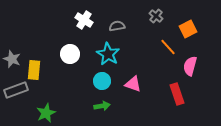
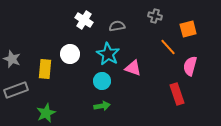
gray cross: moved 1 px left; rotated 24 degrees counterclockwise
orange square: rotated 12 degrees clockwise
yellow rectangle: moved 11 px right, 1 px up
pink triangle: moved 16 px up
